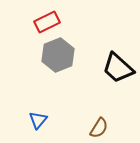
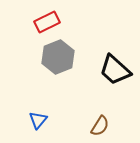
gray hexagon: moved 2 px down
black trapezoid: moved 3 px left, 2 px down
brown semicircle: moved 1 px right, 2 px up
